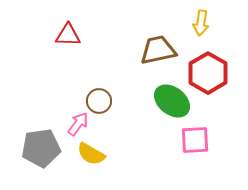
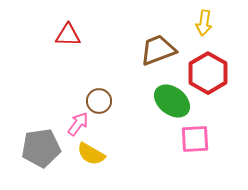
yellow arrow: moved 3 px right
brown trapezoid: rotated 9 degrees counterclockwise
pink square: moved 1 px up
